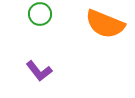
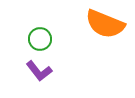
green circle: moved 25 px down
